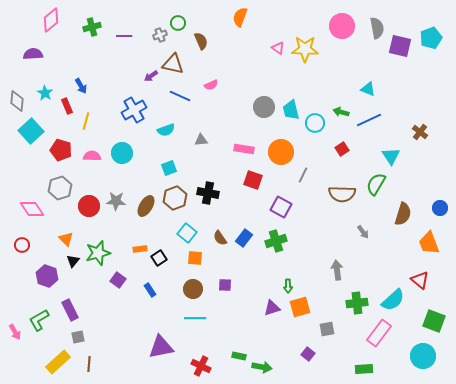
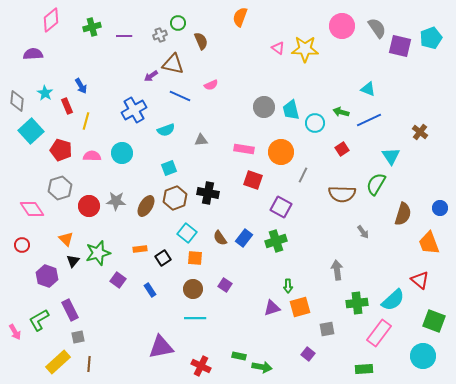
gray semicircle at (377, 28): rotated 25 degrees counterclockwise
black square at (159, 258): moved 4 px right
purple square at (225, 285): rotated 32 degrees clockwise
